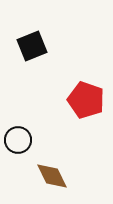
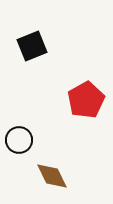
red pentagon: rotated 24 degrees clockwise
black circle: moved 1 px right
